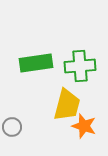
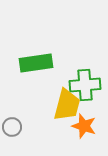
green cross: moved 5 px right, 19 px down
